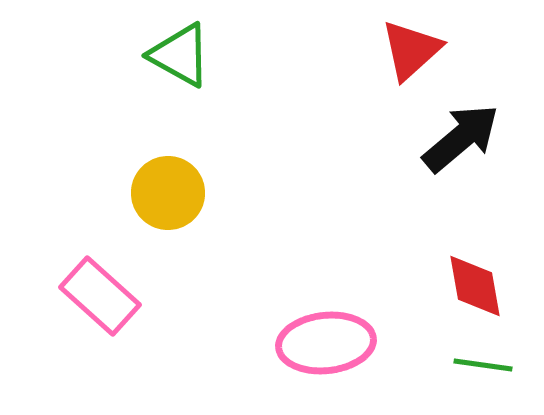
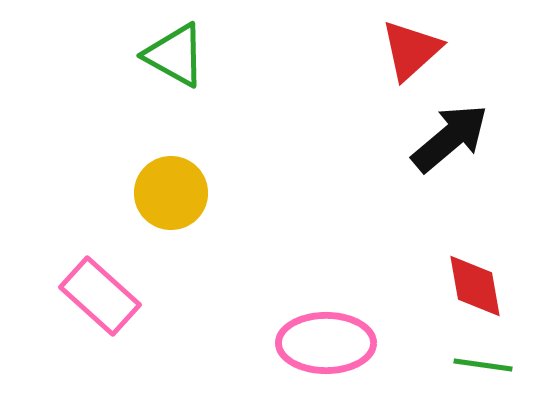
green triangle: moved 5 px left
black arrow: moved 11 px left
yellow circle: moved 3 px right
pink ellipse: rotated 6 degrees clockwise
